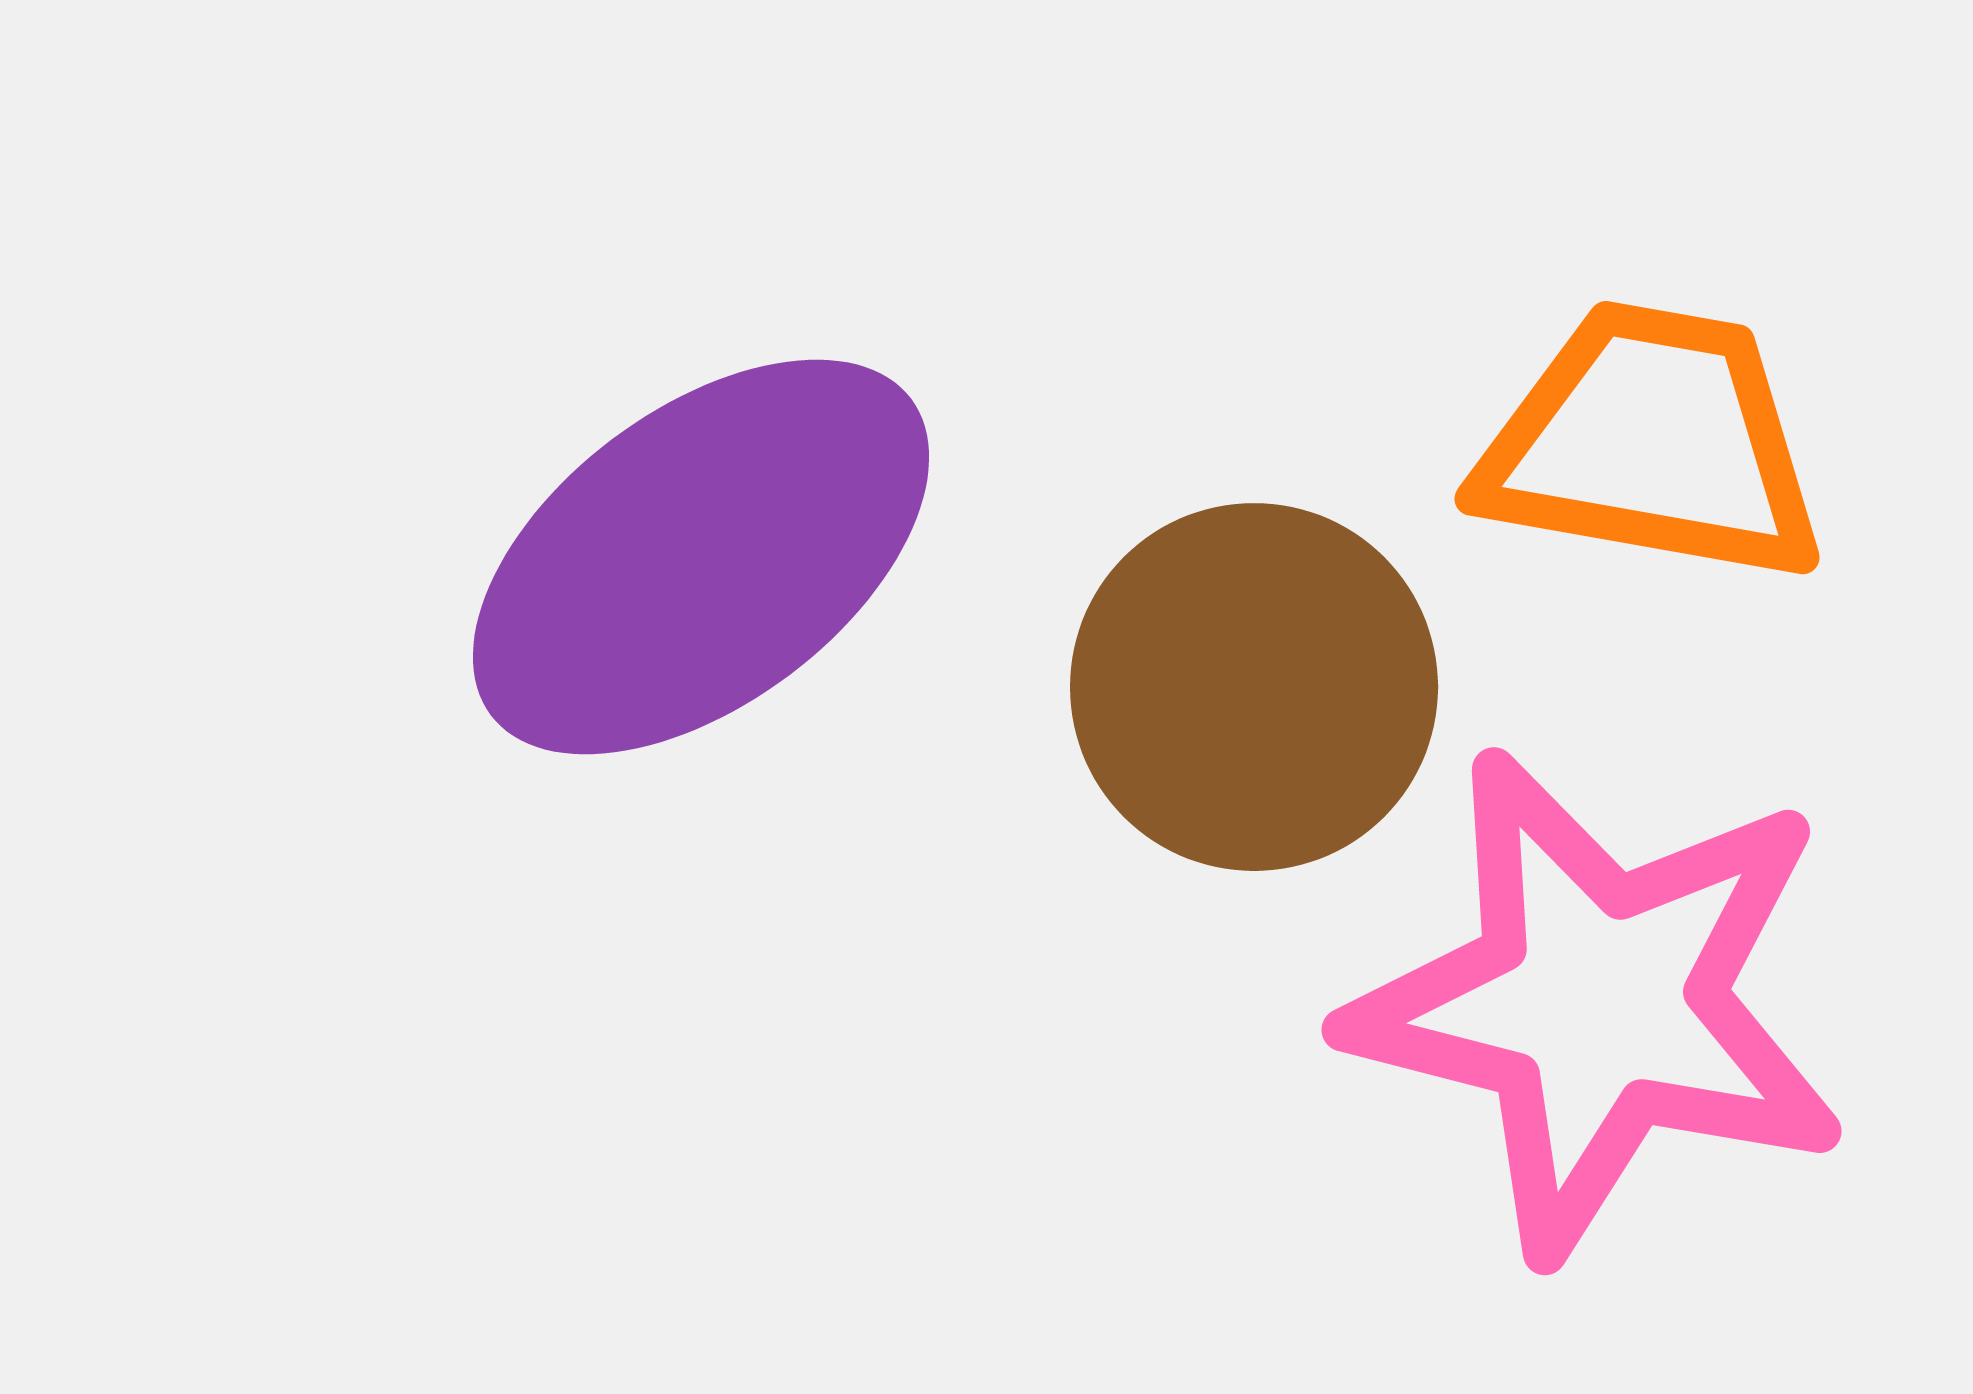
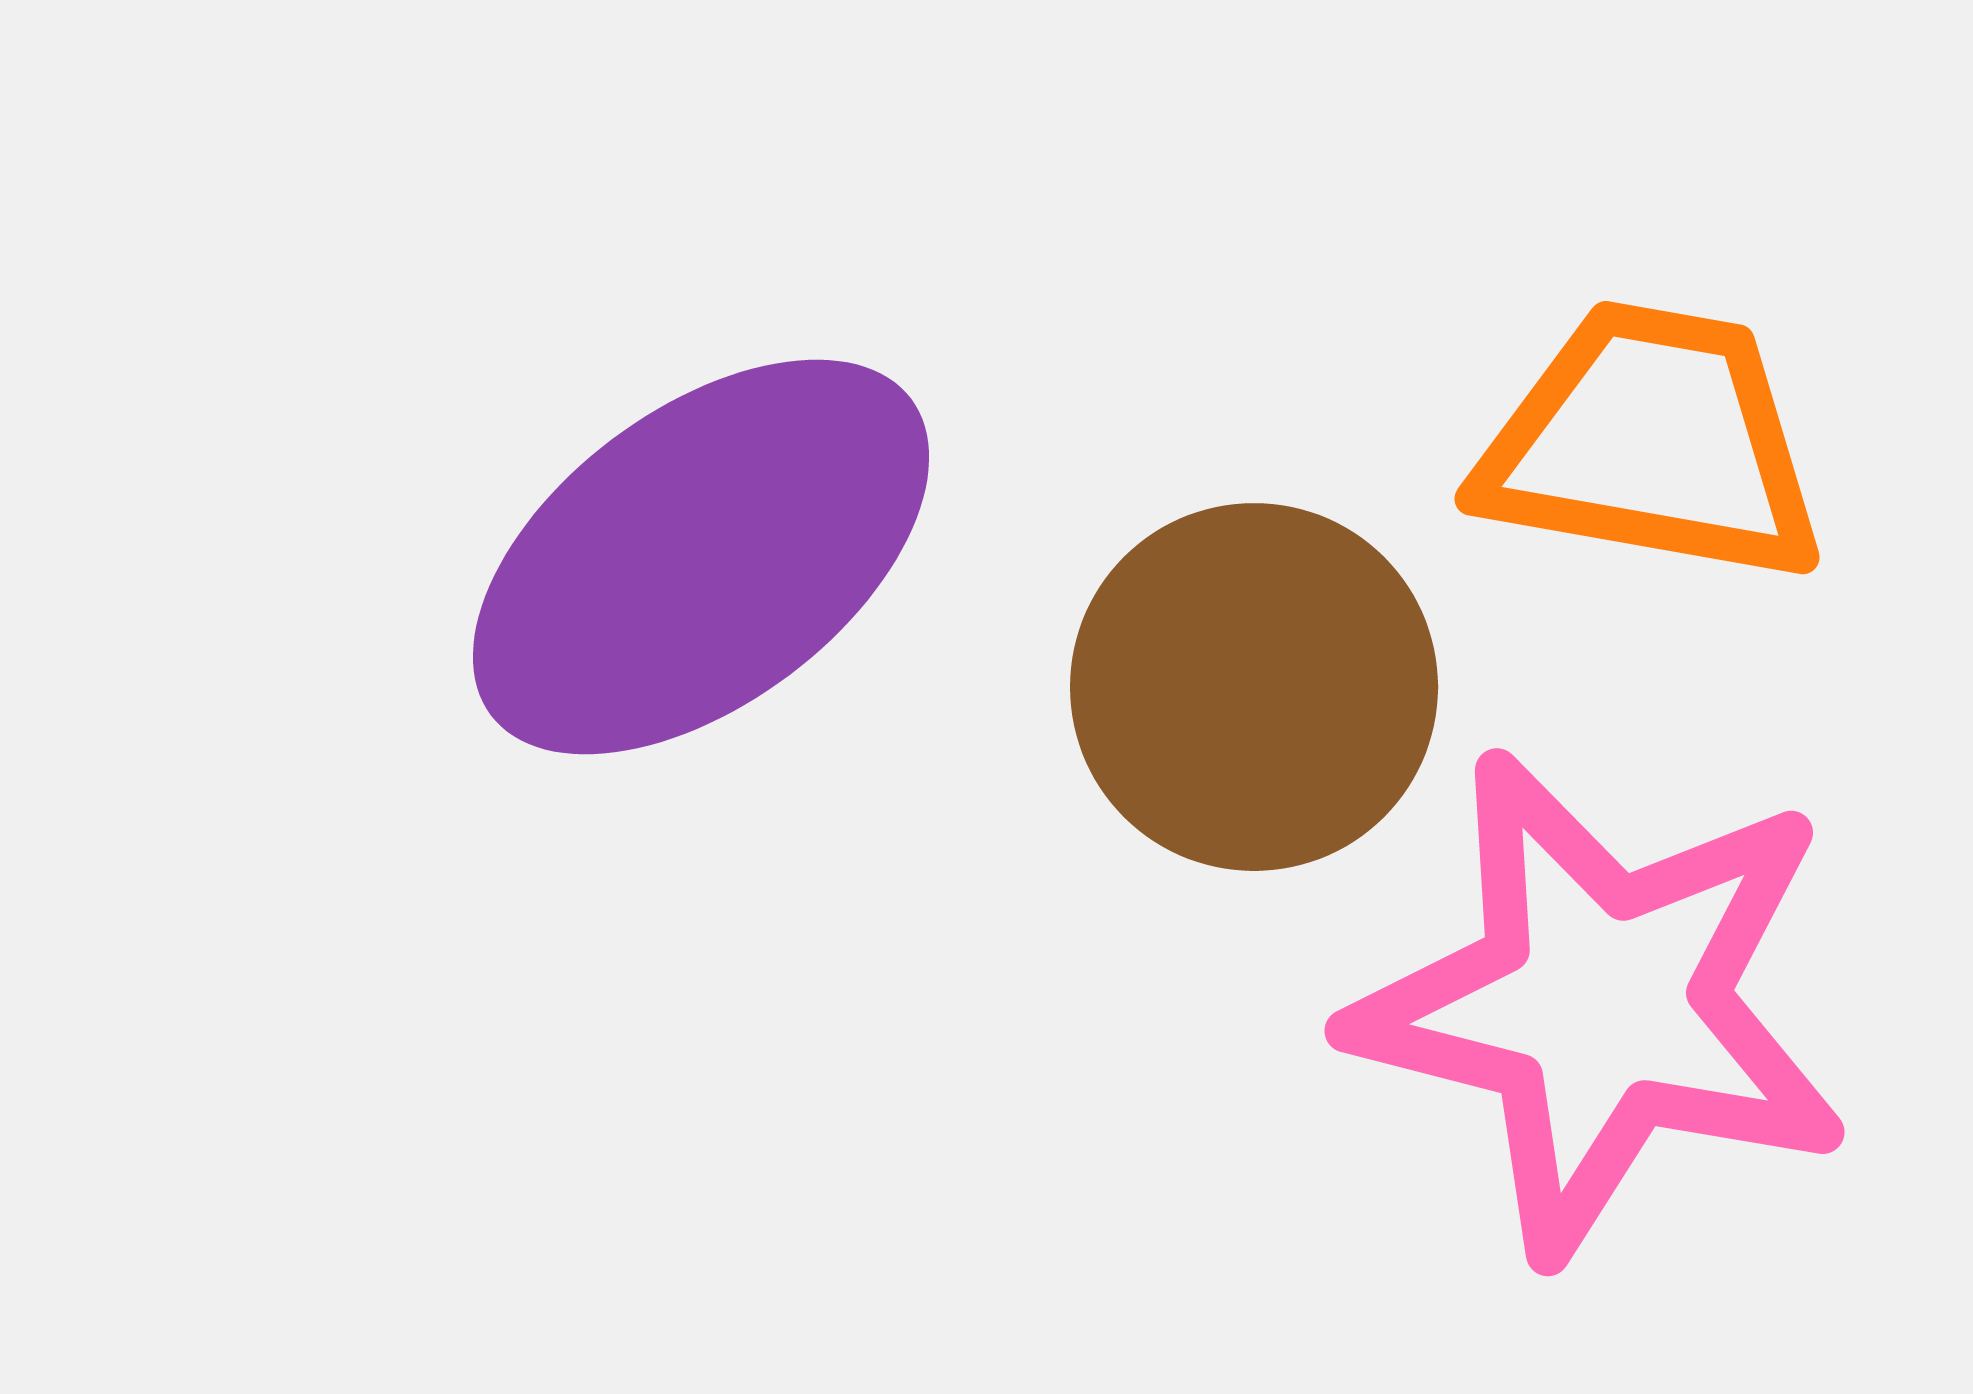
pink star: moved 3 px right, 1 px down
